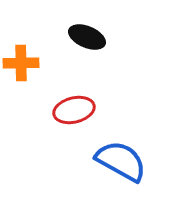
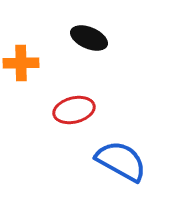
black ellipse: moved 2 px right, 1 px down
